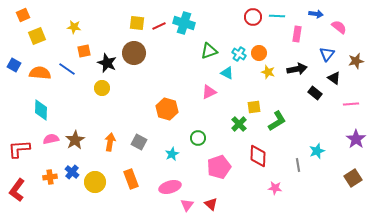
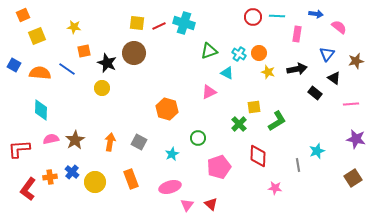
purple star at (356, 139): rotated 24 degrees counterclockwise
red L-shape at (17, 190): moved 11 px right, 1 px up
